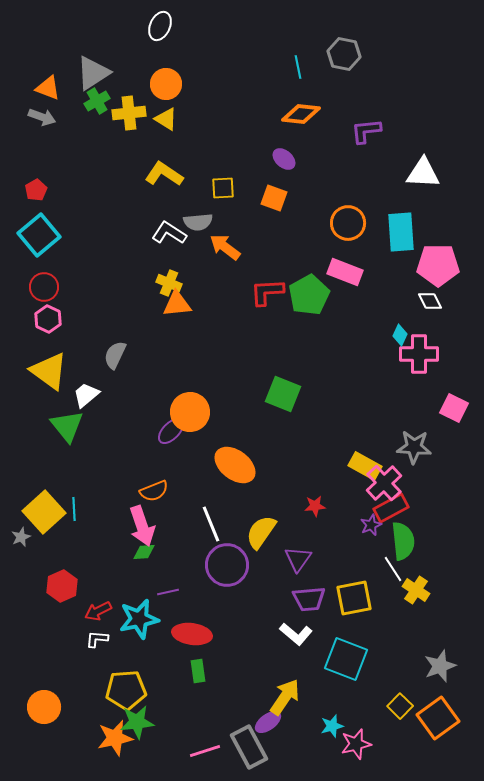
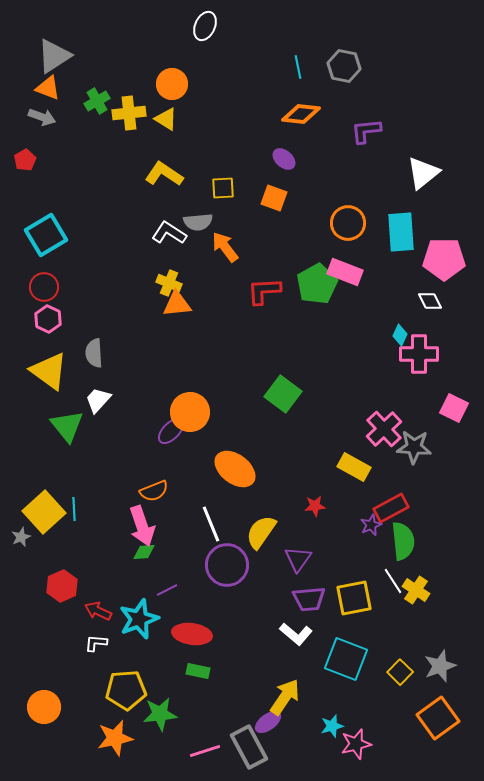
white ellipse at (160, 26): moved 45 px right
gray hexagon at (344, 54): moved 12 px down
gray triangle at (93, 73): moved 39 px left, 17 px up
orange circle at (166, 84): moved 6 px right
white triangle at (423, 173): rotated 42 degrees counterclockwise
red pentagon at (36, 190): moved 11 px left, 30 px up
cyan square at (39, 235): moved 7 px right; rotated 9 degrees clockwise
orange arrow at (225, 247): rotated 16 degrees clockwise
pink pentagon at (438, 265): moved 6 px right, 6 px up
red L-shape at (267, 292): moved 3 px left, 1 px up
green pentagon at (309, 295): moved 8 px right, 11 px up
gray semicircle at (115, 355): moved 21 px left, 2 px up; rotated 28 degrees counterclockwise
green square at (283, 394): rotated 15 degrees clockwise
white trapezoid at (86, 395): moved 12 px right, 5 px down; rotated 8 degrees counterclockwise
orange ellipse at (235, 465): moved 4 px down
yellow rectangle at (365, 466): moved 11 px left, 1 px down
pink cross at (384, 483): moved 54 px up
white line at (393, 569): moved 12 px down
purple line at (168, 592): moved 1 px left, 2 px up; rotated 15 degrees counterclockwise
red arrow at (98, 611): rotated 52 degrees clockwise
cyan star at (139, 619): rotated 9 degrees counterclockwise
white L-shape at (97, 639): moved 1 px left, 4 px down
green rectangle at (198, 671): rotated 70 degrees counterclockwise
yellow square at (400, 706): moved 34 px up
green star at (137, 722): moved 23 px right, 8 px up
